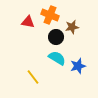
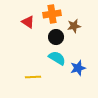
orange cross: moved 2 px right, 1 px up; rotated 30 degrees counterclockwise
red triangle: rotated 24 degrees clockwise
brown star: moved 2 px right, 1 px up
blue star: moved 2 px down
yellow line: rotated 56 degrees counterclockwise
